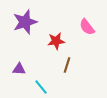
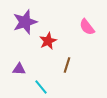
red star: moved 8 px left; rotated 18 degrees counterclockwise
